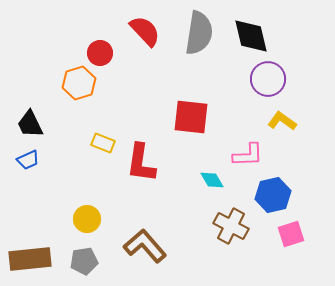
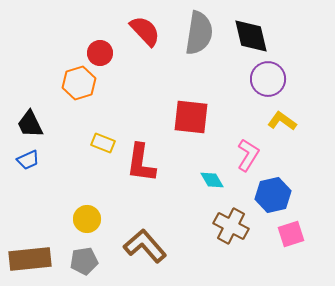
pink L-shape: rotated 56 degrees counterclockwise
